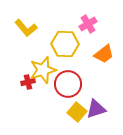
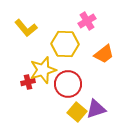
pink cross: moved 1 px left, 3 px up
